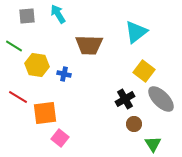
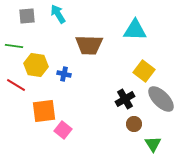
cyan triangle: moved 1 px left, 2 px up; rotated 40 degrees clockwise
green line: rotated 24 degrees counterclockwise
yellow hexagon: moved 1 px left
red line: moved 2 px left, 12 px up
orange square: moved 1 px left, 2 px up
pink square: moved 3 px right, 8 px up
